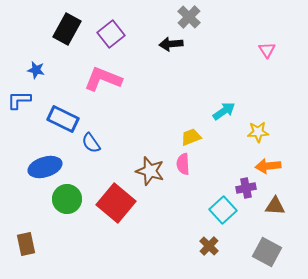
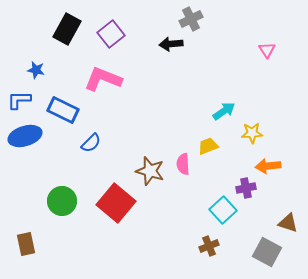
gray cross: moved 2 px right, 2 px down; rotated 20 degrees clockwise
blue rectangle: moved 9 px up
yellow star: moved 6 px left, 1 px down
yellow trapezoid: moved 17 px right, 9 px down
blue semicircle: rotated 100 degrees counterclockwise
blue ellipse: moved 20 px left, 31 px up
green circle: moved 5 px left, 2 px down
brown triangle: moved 13 px right, 17 px down; rotated 15 degrees clockwise
brown cross: rotated 24 degrees clockwise
